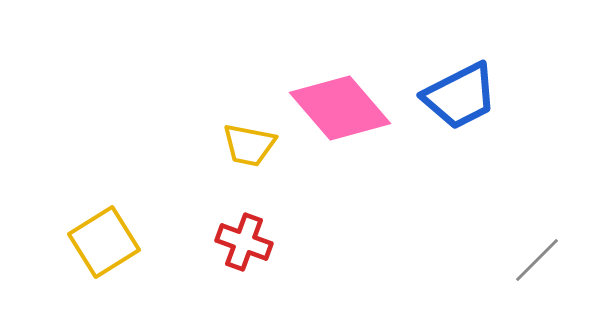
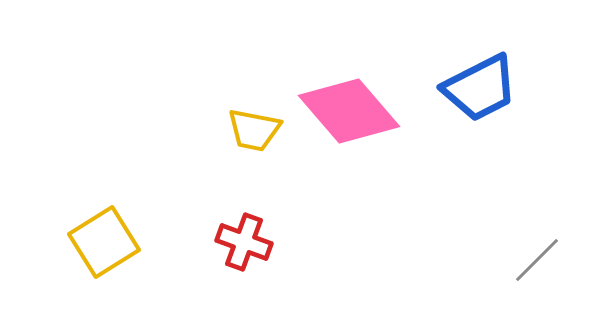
blue trapezoid: moved 20 px right, 8 px up
pink diamond: moved 9 px right, 3 px down
yellow trapezoid: moved 5 px right, 15 px up
